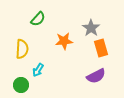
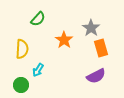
orange star: moved 1 px up; rotated 30 degrees counterclockwise
